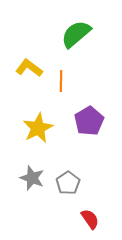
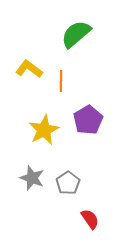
yellow L-shape: moved 1 px down
purple pentagon: moved 1 px left, 1 px up
yellow star: moved 6 px right, 2 px down
